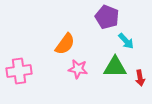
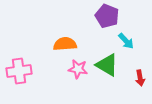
purple pentagon: moved 1 px up
orange semicircle: rotated 130 degrees counterclockwise
green triangle: moved 8 px left, 2 px up; rotated 30 degrees clockwise
